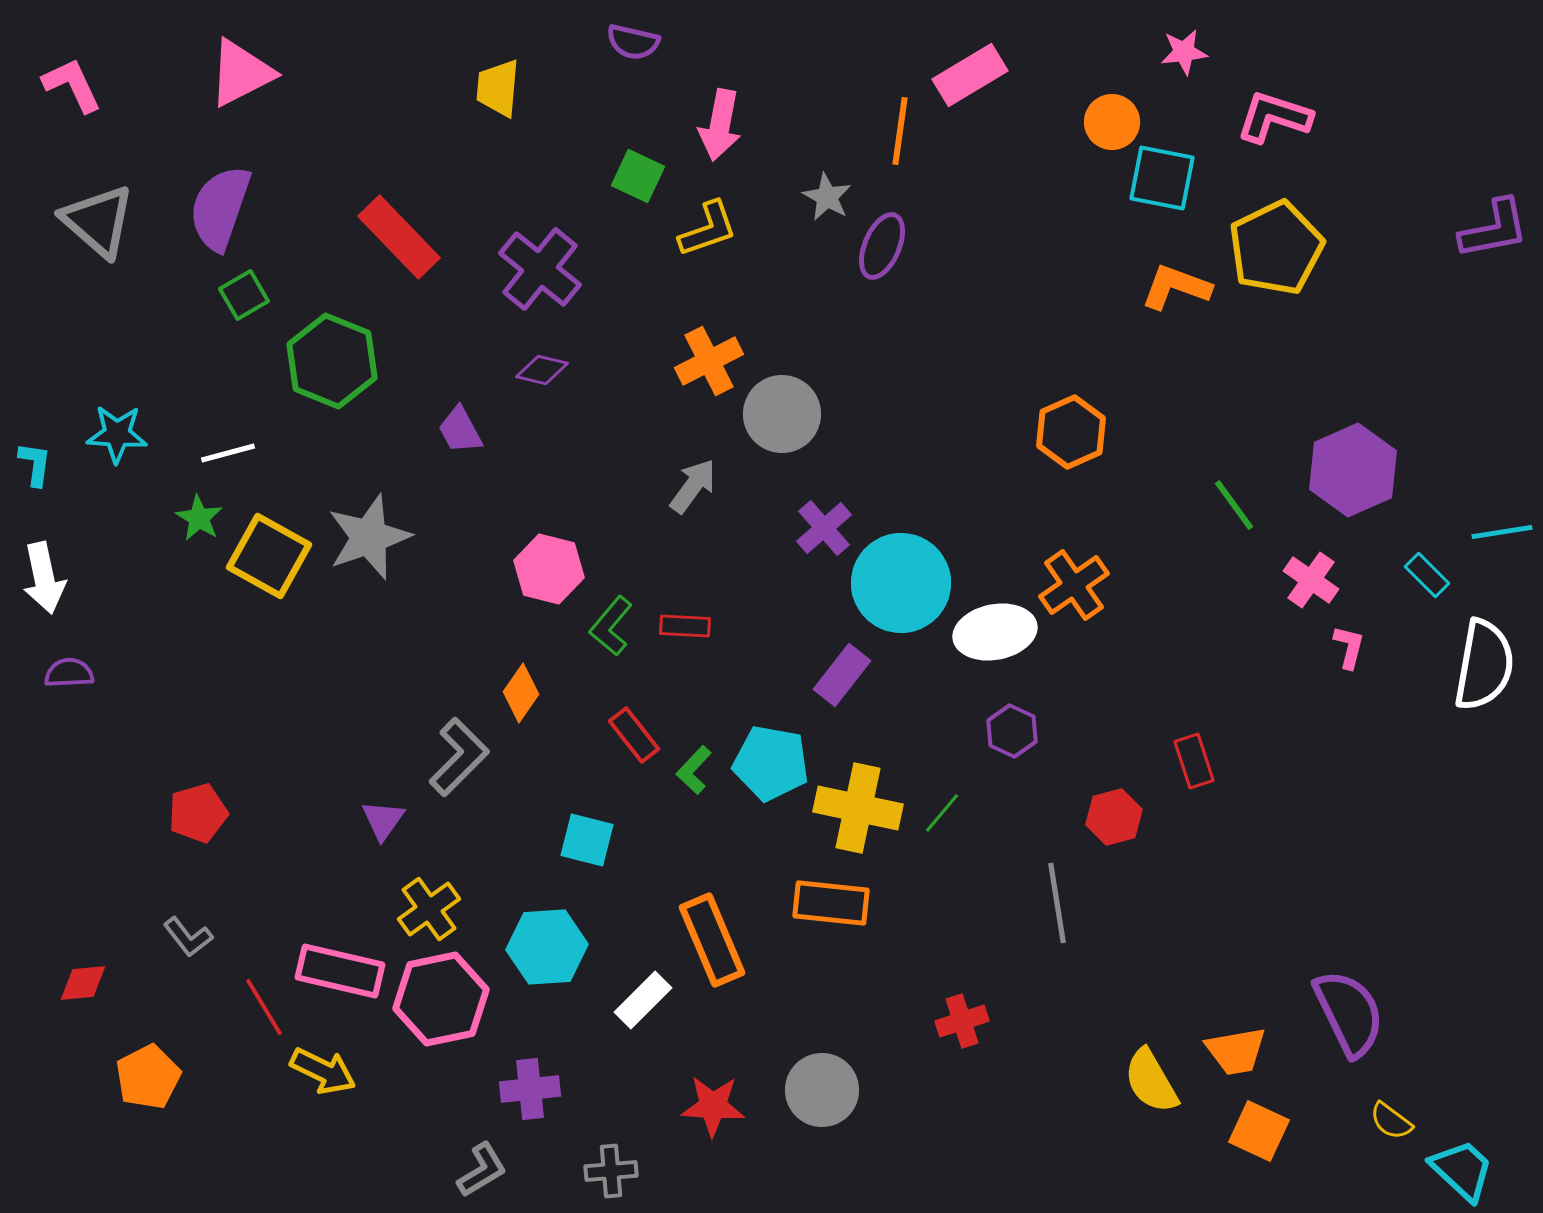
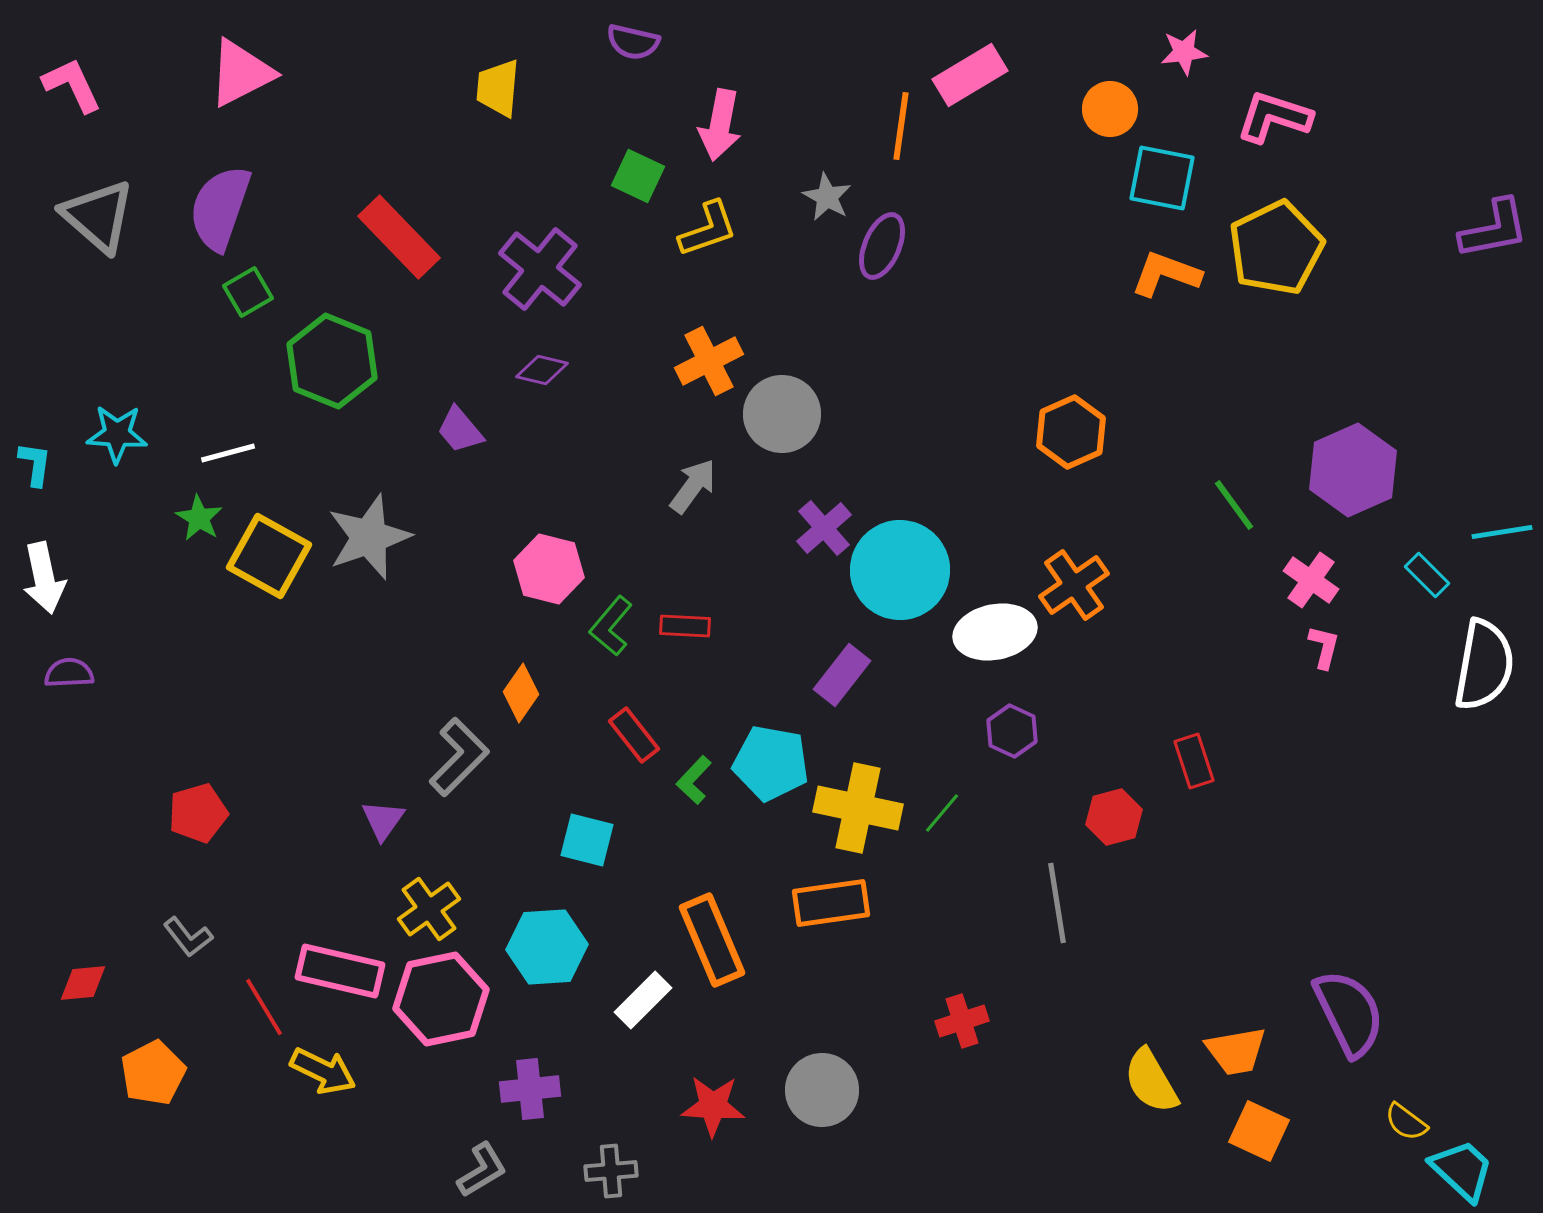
orange circle at (1112, 122): moved 2 px left, 13 px up
orange line at (900, 131): moved 1 px right, 5 px up
gray triangle at (98, 221): moved 5 px up
orange L-shape at (1176, 287): moved 10 px left, 13 px up
green square at (244, 295): moved 4 px right, 3 px up
purple trapezoid at (460, 430): rotated 12 degrees counterclockwise
cyan circle at (901, 583): moved 1 px left, 13 px up
pink L-shape at (1349, 647): moved 25 px left
green L-shape at (694, 770): moved 10 px down
orange rectangle at (831, 903): rotated 14 degrees counterclockwise
orange pentagon at (148, 1077): moved 5 px right, 4 px up
yellow semicircle at (1391, 1121): moved 15 px right, 1 px down
